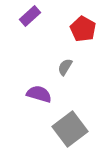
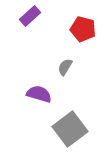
red pentagon: rotated 15 degrees counterclockwise
